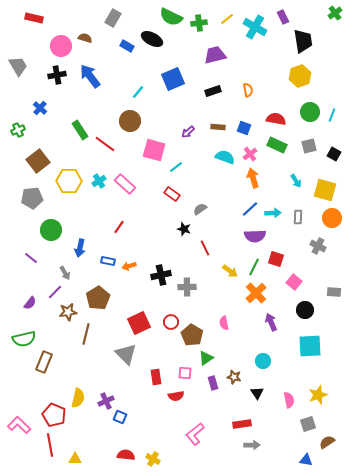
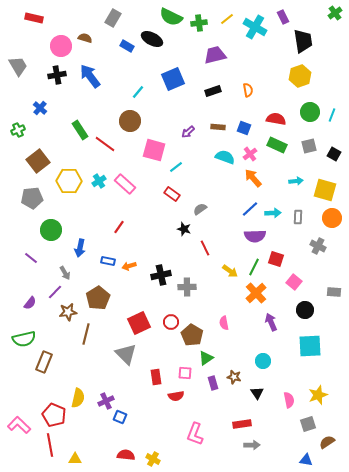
orange arrow at (253, 178): rotated 24 degrees counterclockwise
cyan arrow at (296, 181): rotated 64 degrees counterclockwise
pink L-shape at (195, 434): rotated 30 degrees counterclockwise
